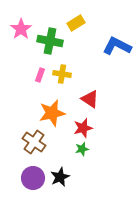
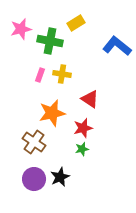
pink star: rotated 20 degrees clockwise
blue L-shape: rotated 12 degrees clockwise
purple circle: moved 1 px right, 1 px down
